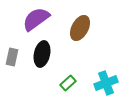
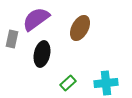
gray rectangle: moved 18 px up
cyan cross: rotated 15 degrees clockwise
